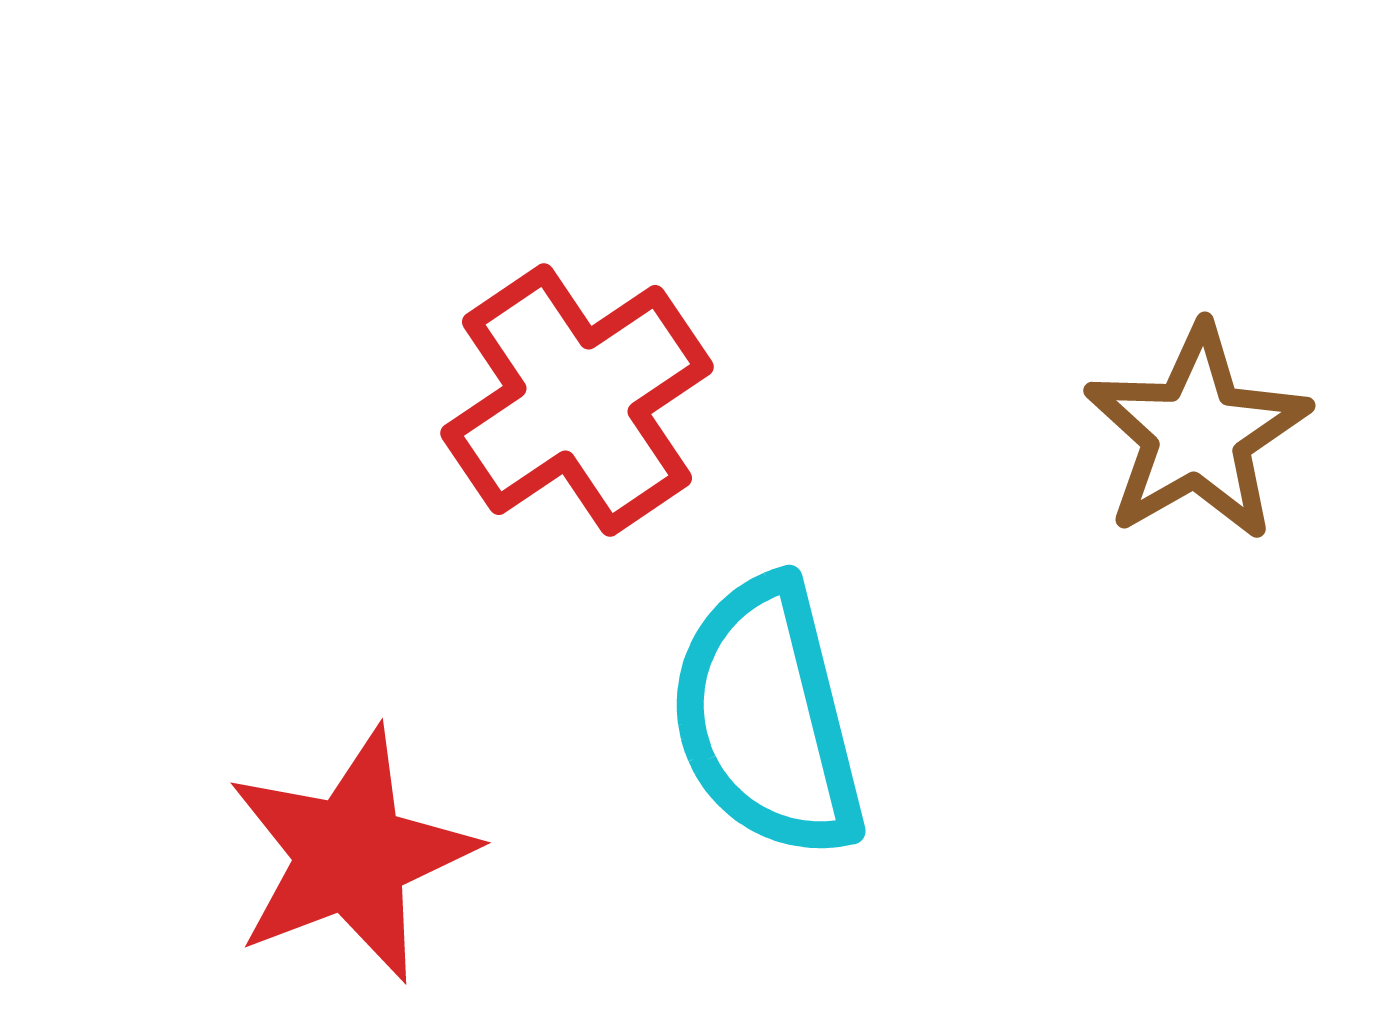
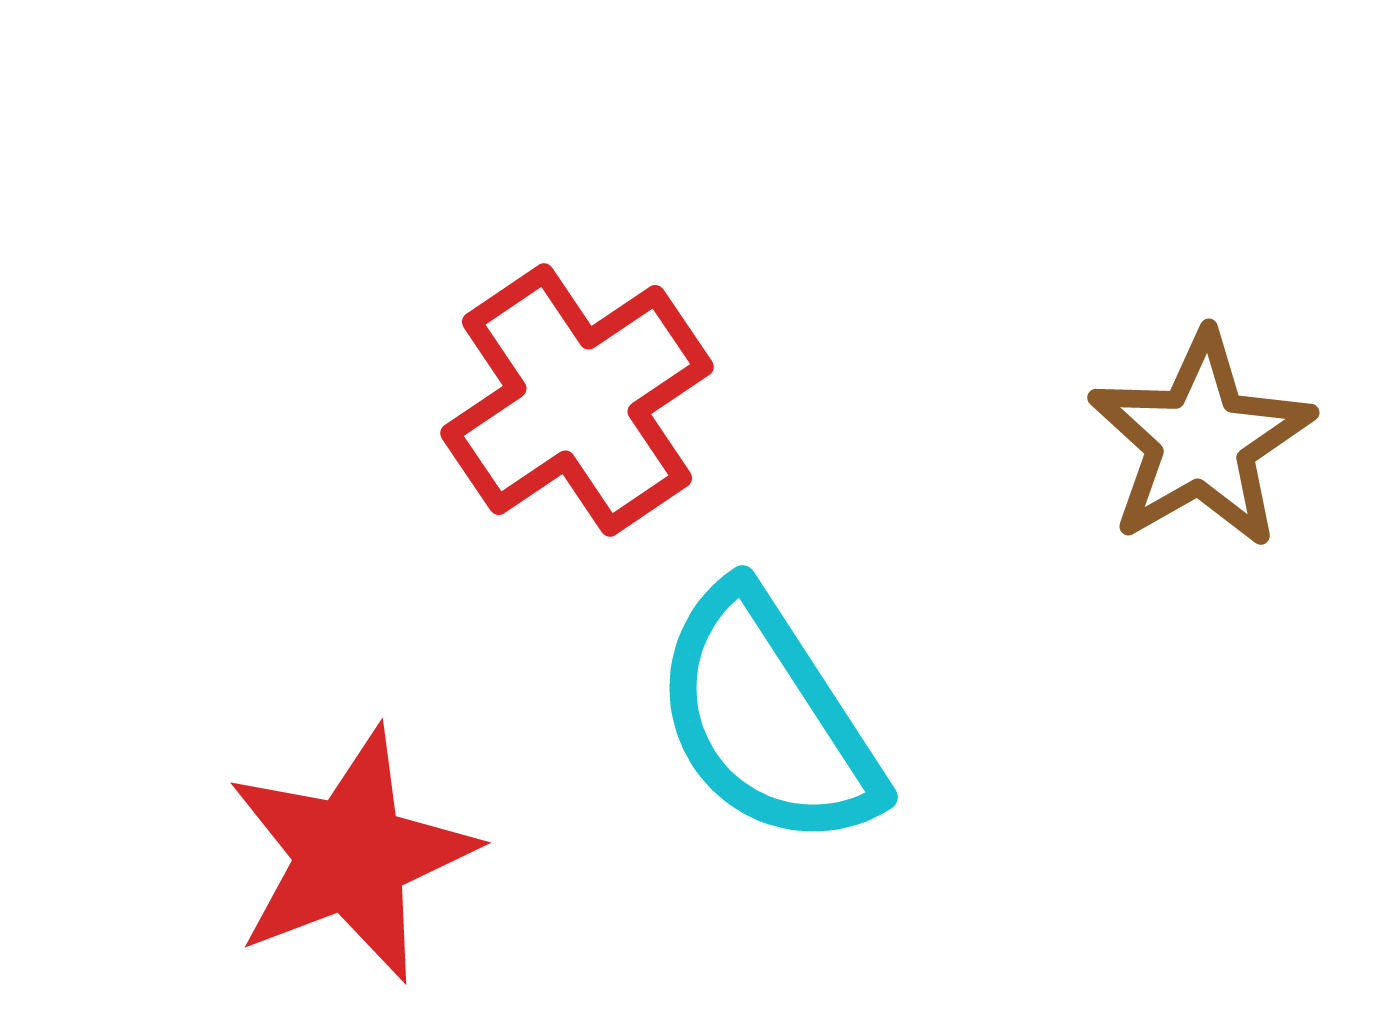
brown star: moved 4 px right, 7 px down
cyan semicircle: rotated 19 degrees counterclockwise
